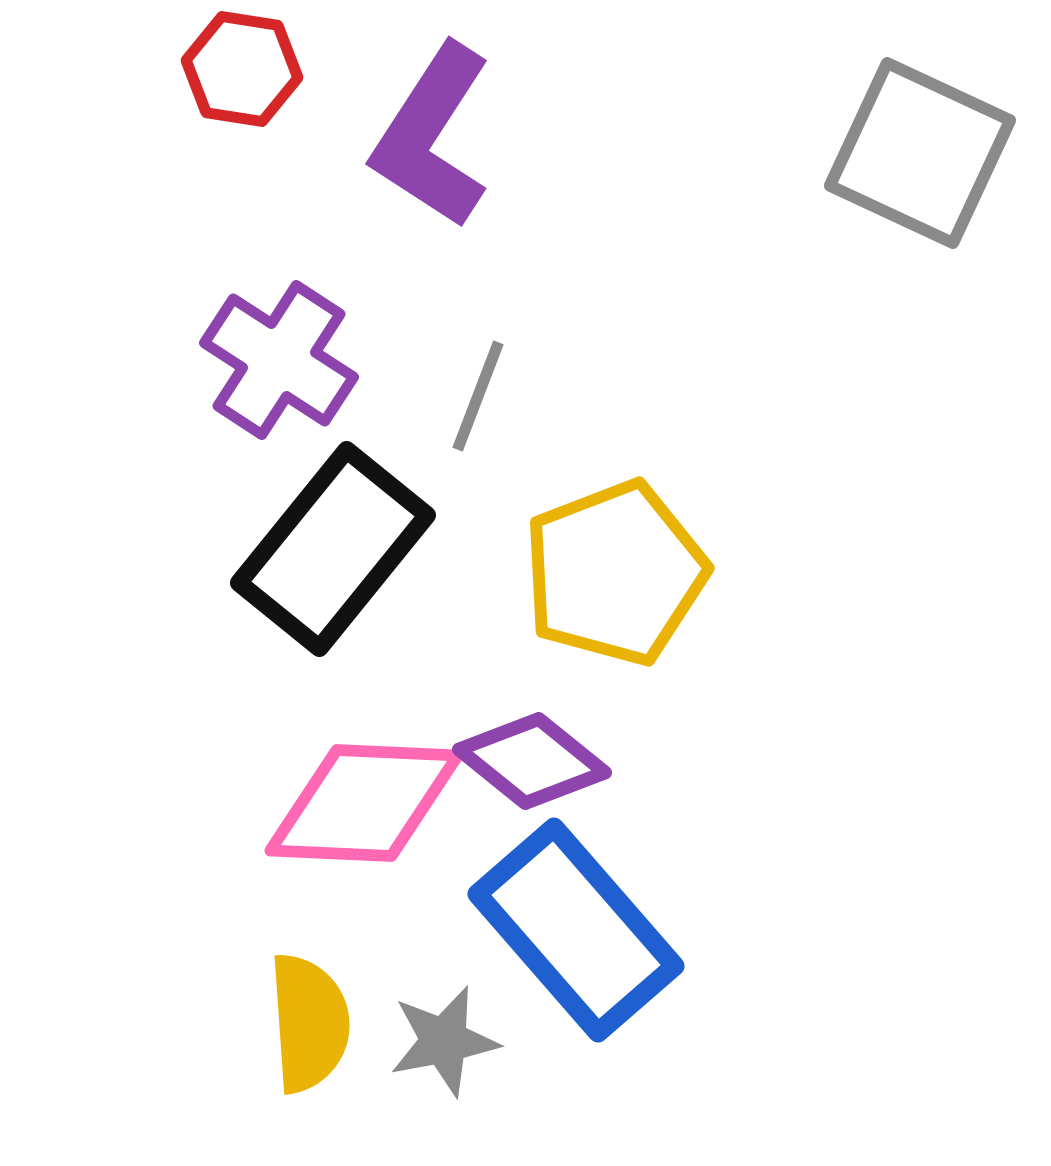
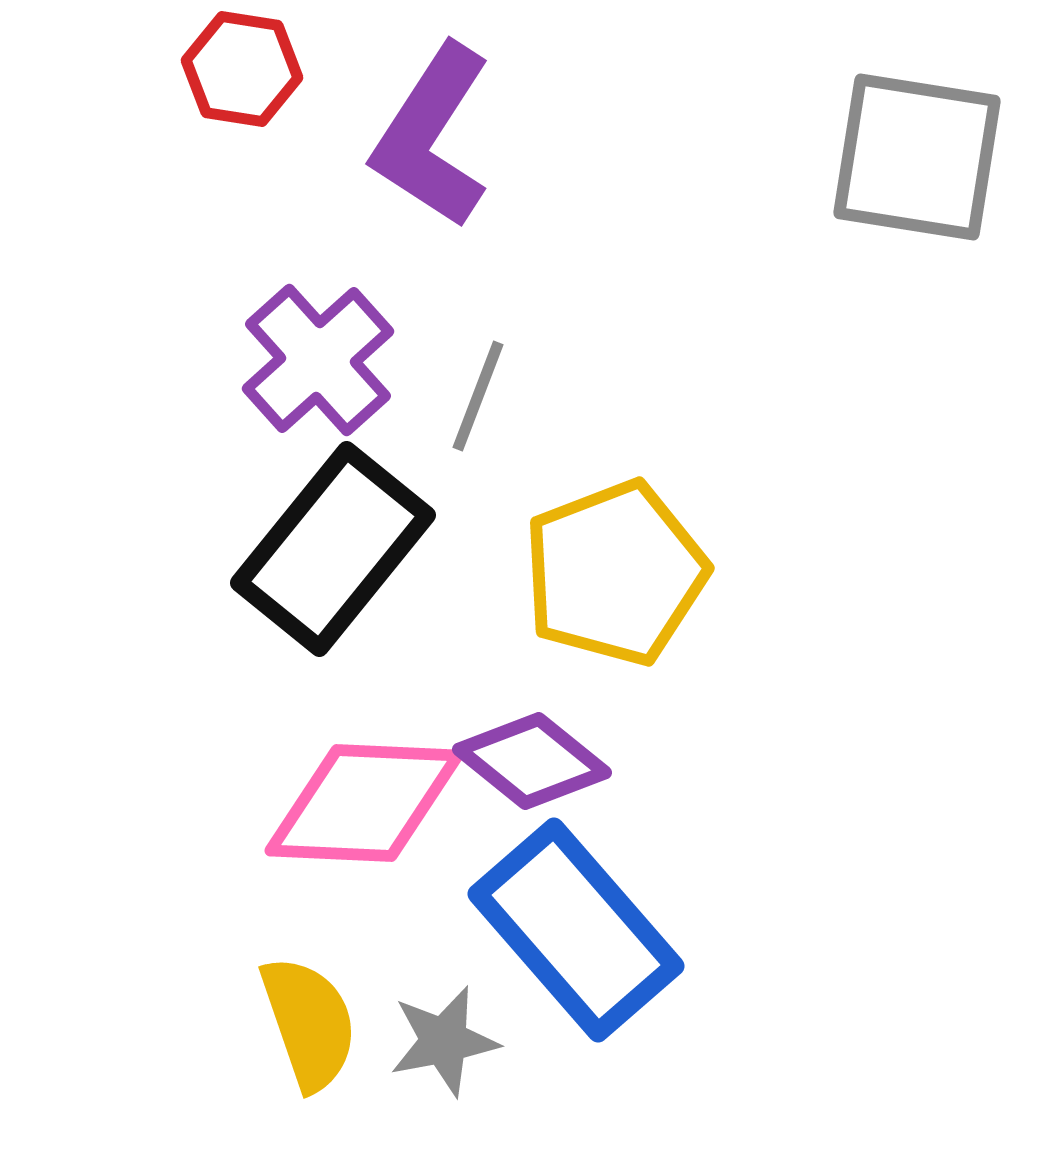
gray square: moved 3 px left, 4 px down; rotated 16 degrees counterclockwise
purple cross: moved 39 px right; rotated 15 degrees clockwise
yellow semicircle: rotated 15 degrees counterclockwise
